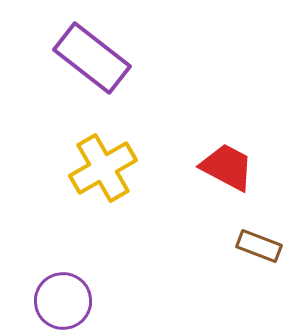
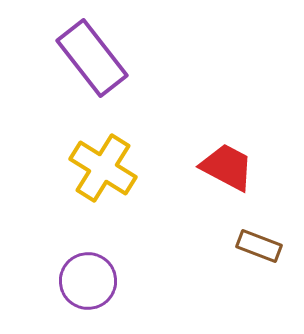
purple rectangle: rotated 14 degrees clockwise
yellow cross: rotated 28 degrees counterclockwise
purple circle: moved 25 px right, 20 px up
